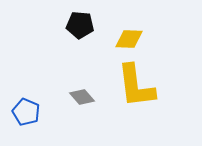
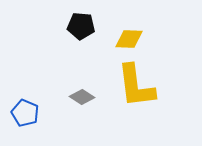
black pentagon: moved 1 px right, 1 px down
gray diamond: rotated 15 degrees counterclockwise
blue pentagon: moved 1 px left, 1 px down
